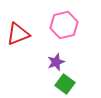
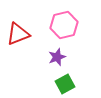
purple star: moved 1 px right, 5 px up
green square: rotated 24 degrees clockwise
